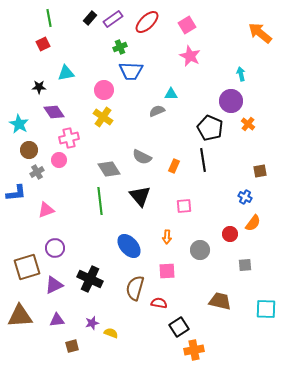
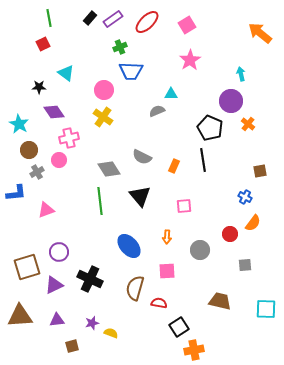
pink star at (190, 56): moved 4 px down; rotated 15 degrees clockwise
cyan triangle at (66, 73): rotated 48 degrees clockwise
purple circle at (55, 248): moved 4 px right, 4 px down
